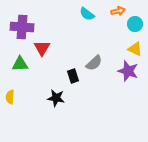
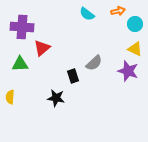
red triangle: rotated 18 degrees clockwise
